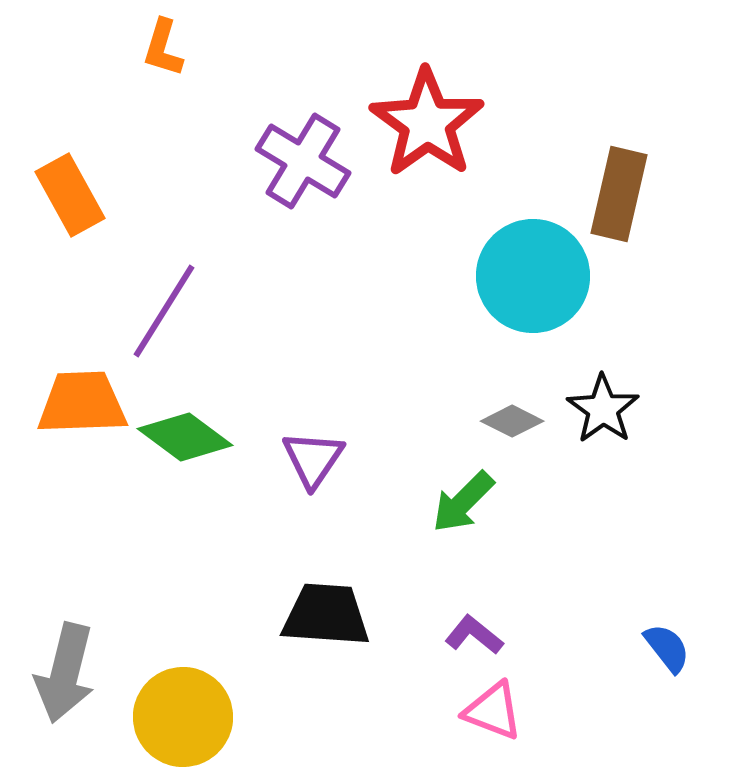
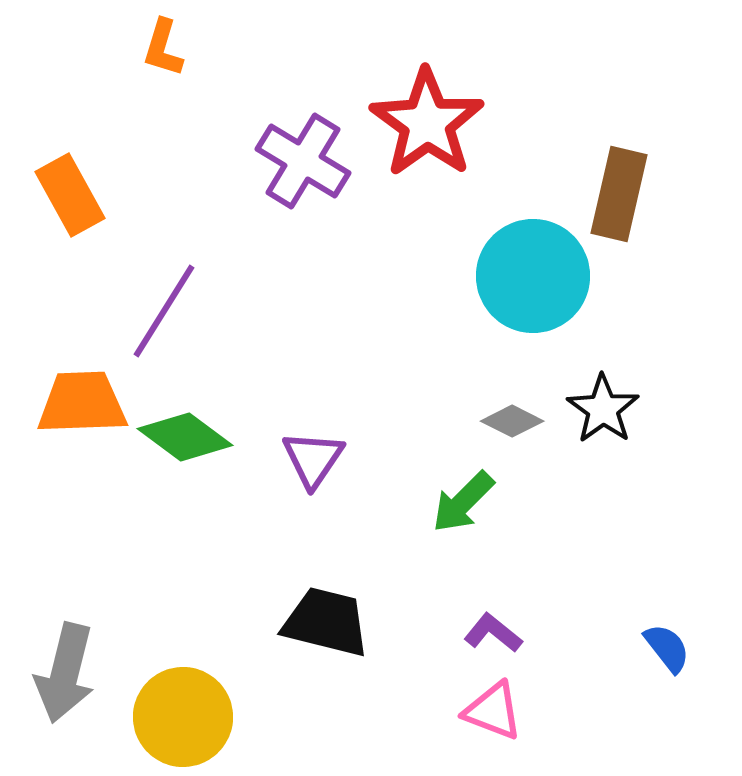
black trapezoid: moved 7 px down; rotated 10 degrees clockwise
purple L-shape: moved 19 px right, 2 px up
